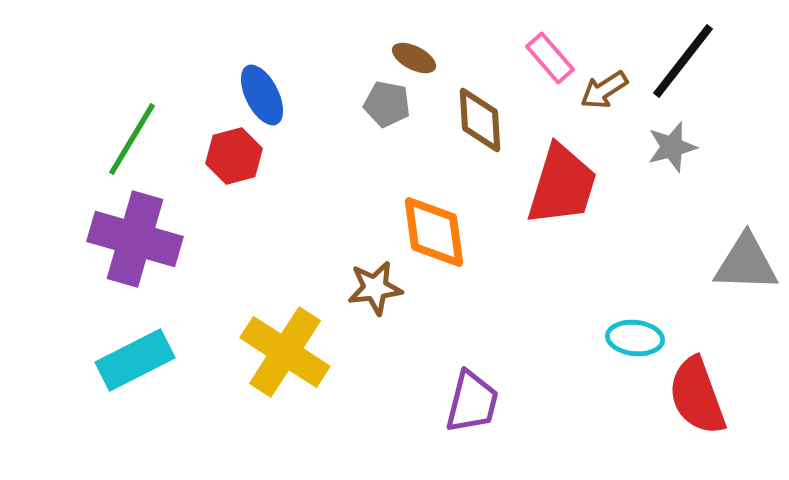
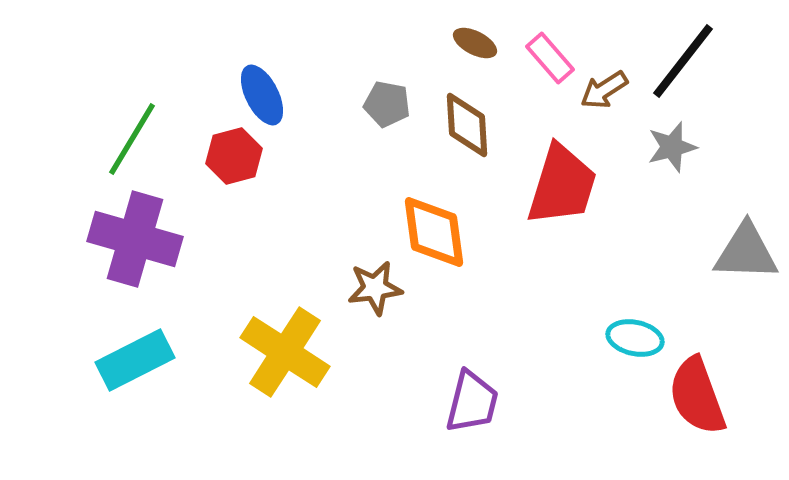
brown ellipse: moved 61 px right, 15 px up
brown diamond: moved 13 px left, 5 px down
gray triangle: moved 11 px up
cyan ellipse: rotated 6 degrees clockwise
